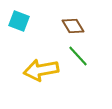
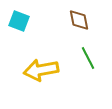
brown diamond: moved 6 px right, 6 px up; rotated 20 degrees clockwise
green line: moved 10 px right, 2 px down; rotated 15 degrees clockwise
